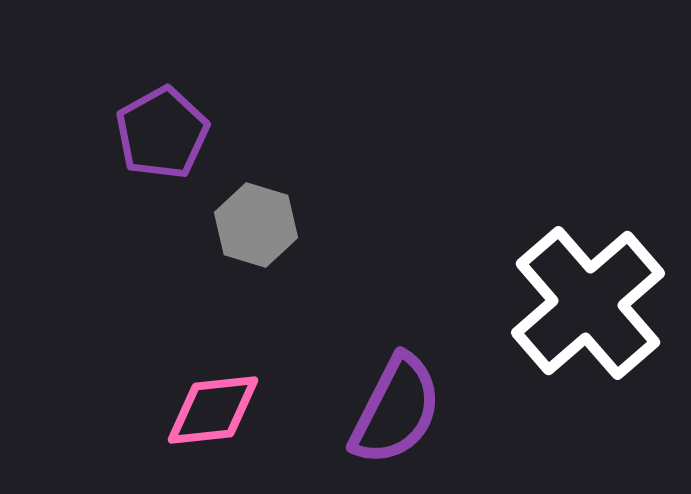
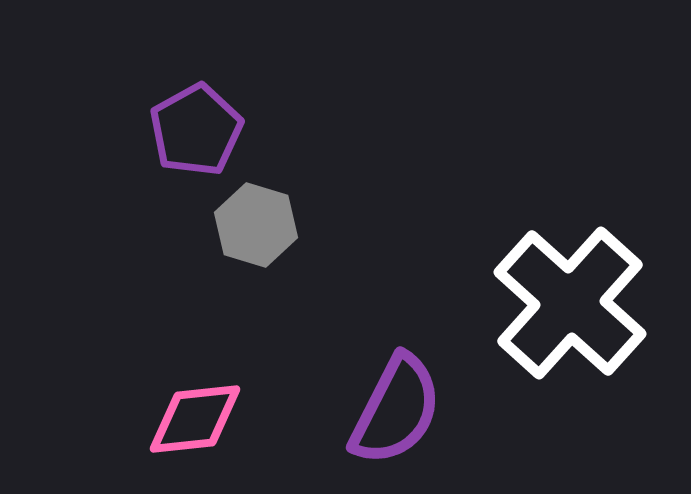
purple pentagon: moved 34 px right, 3 px up
white cross: moved 18 px left; rotated 7 degrees counterclockwise
pink diamond: moved 18 px left, 9 px down
